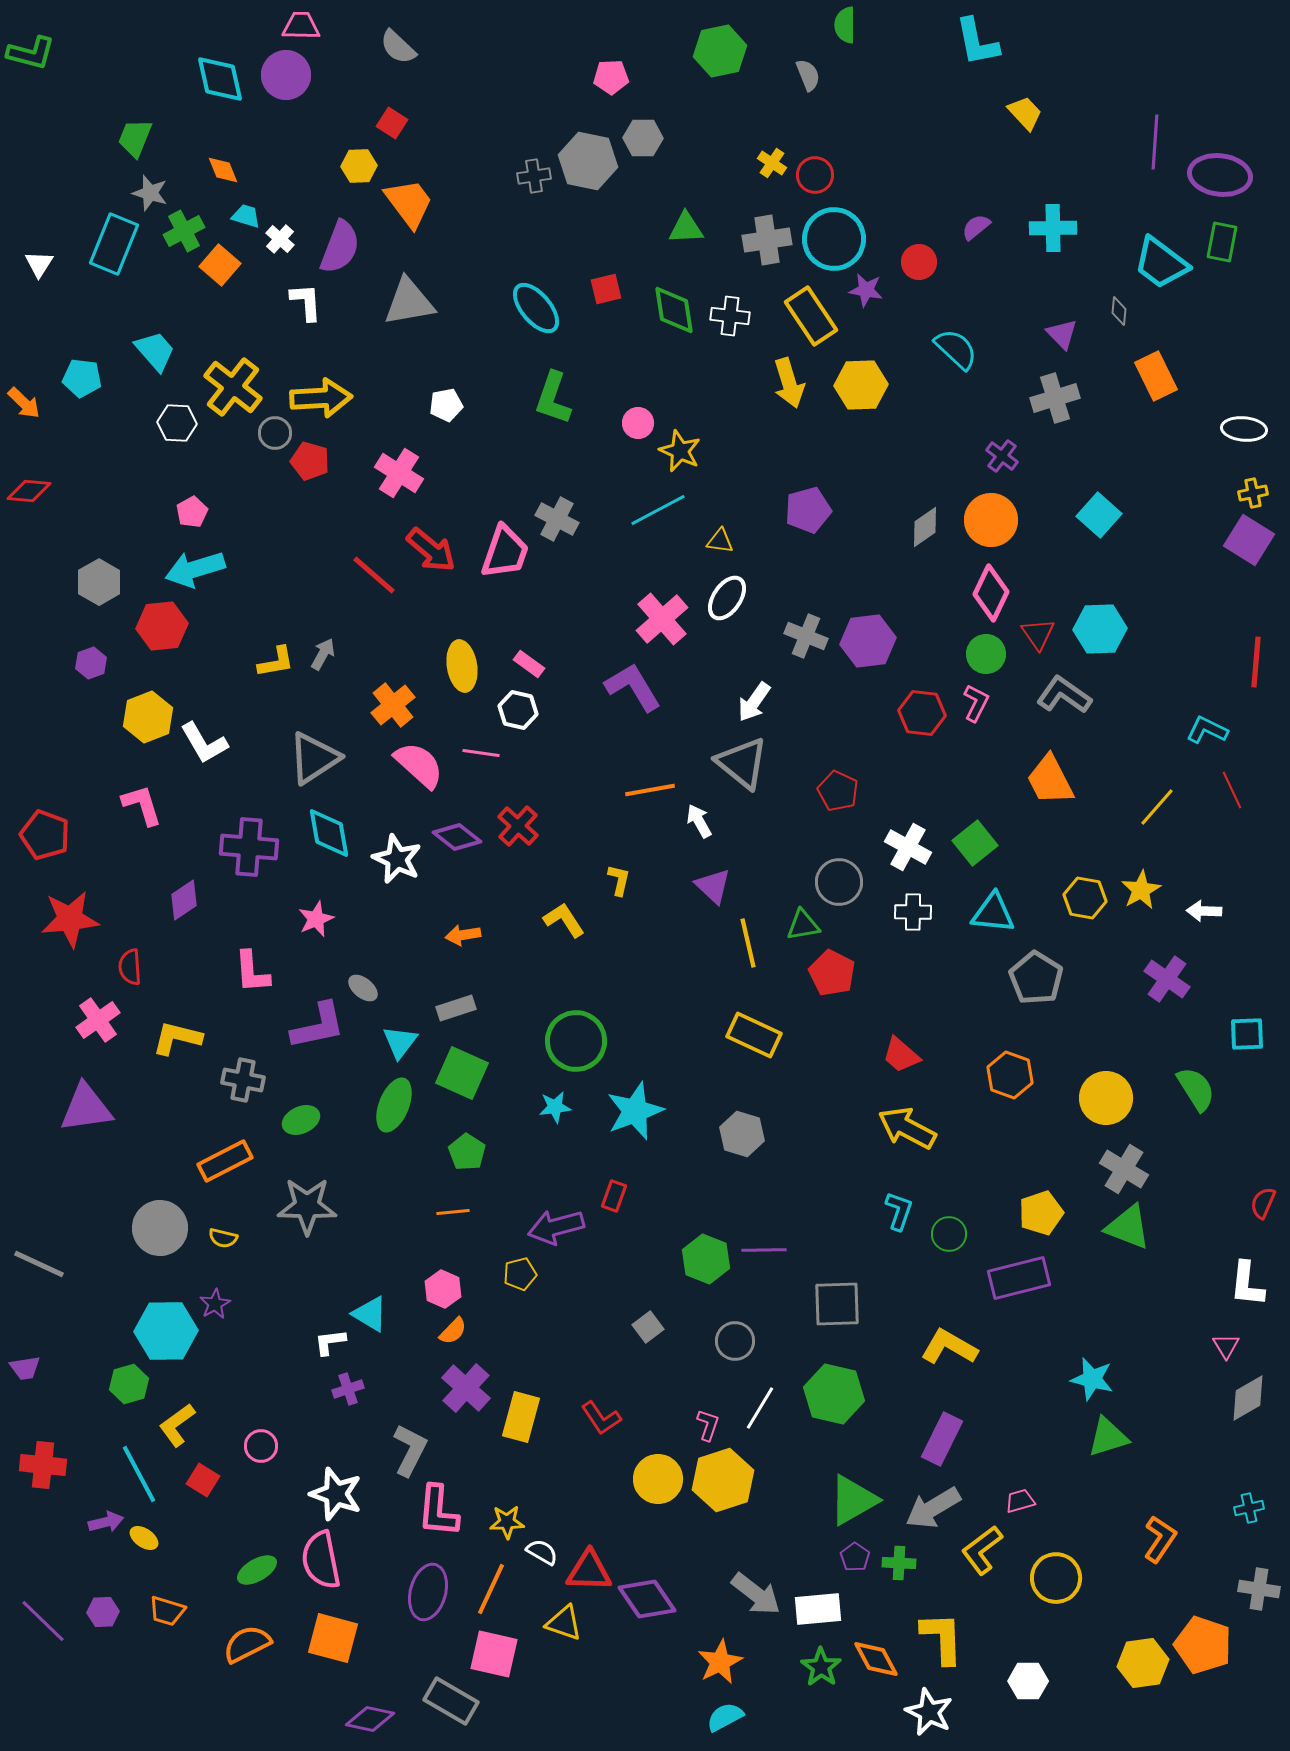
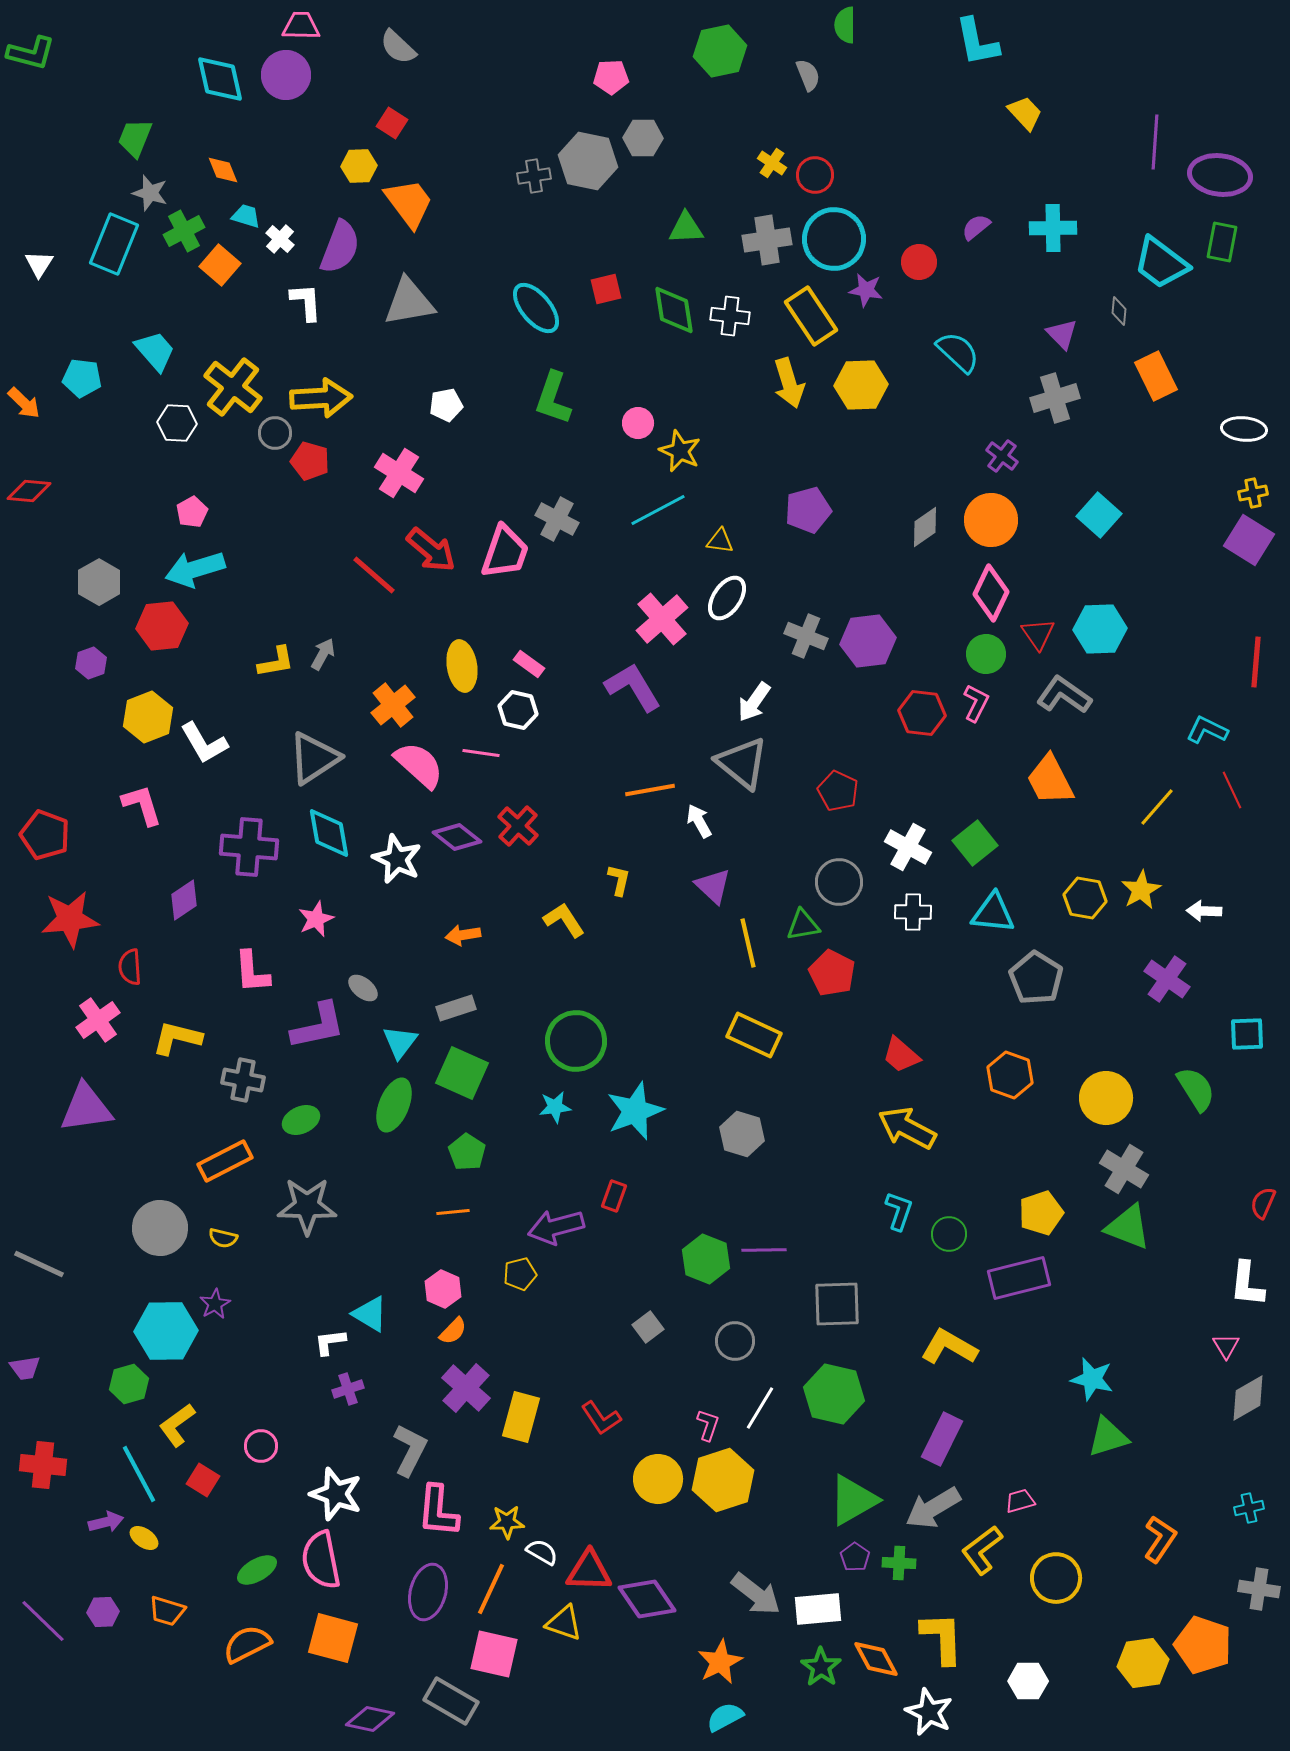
cyan semicircle at (956, 349): moved 2 px right, 3 px down
